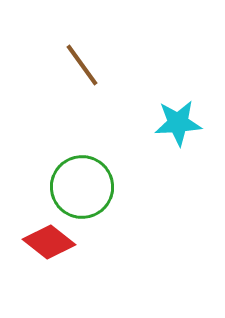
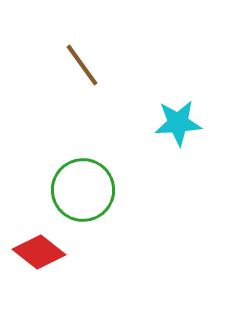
green circle: moved 1 px right, 3 px down
red diamond: moved 10 px left, 10 px down
